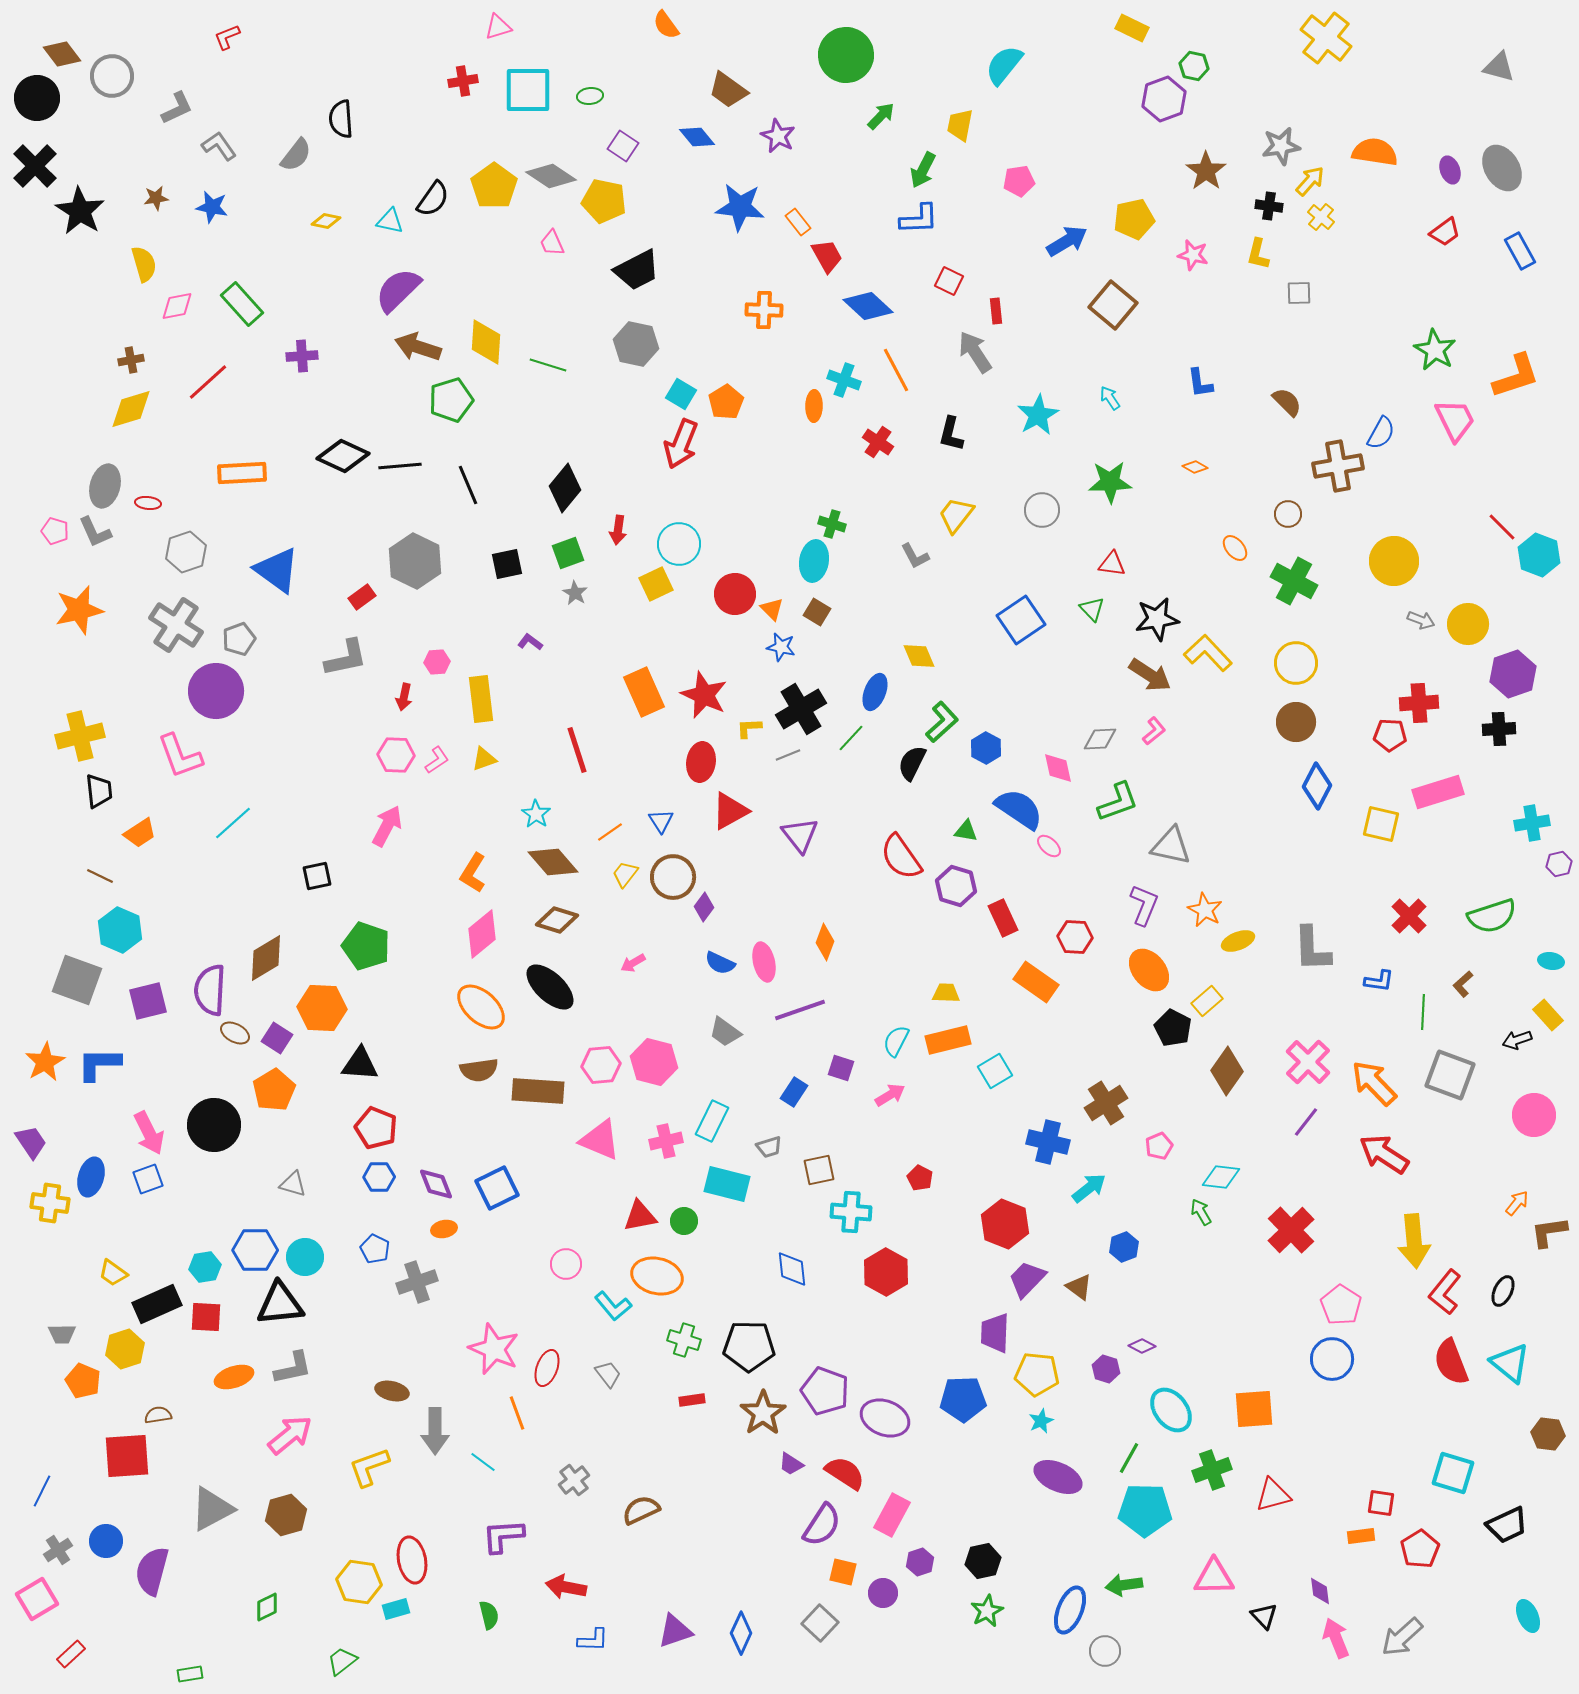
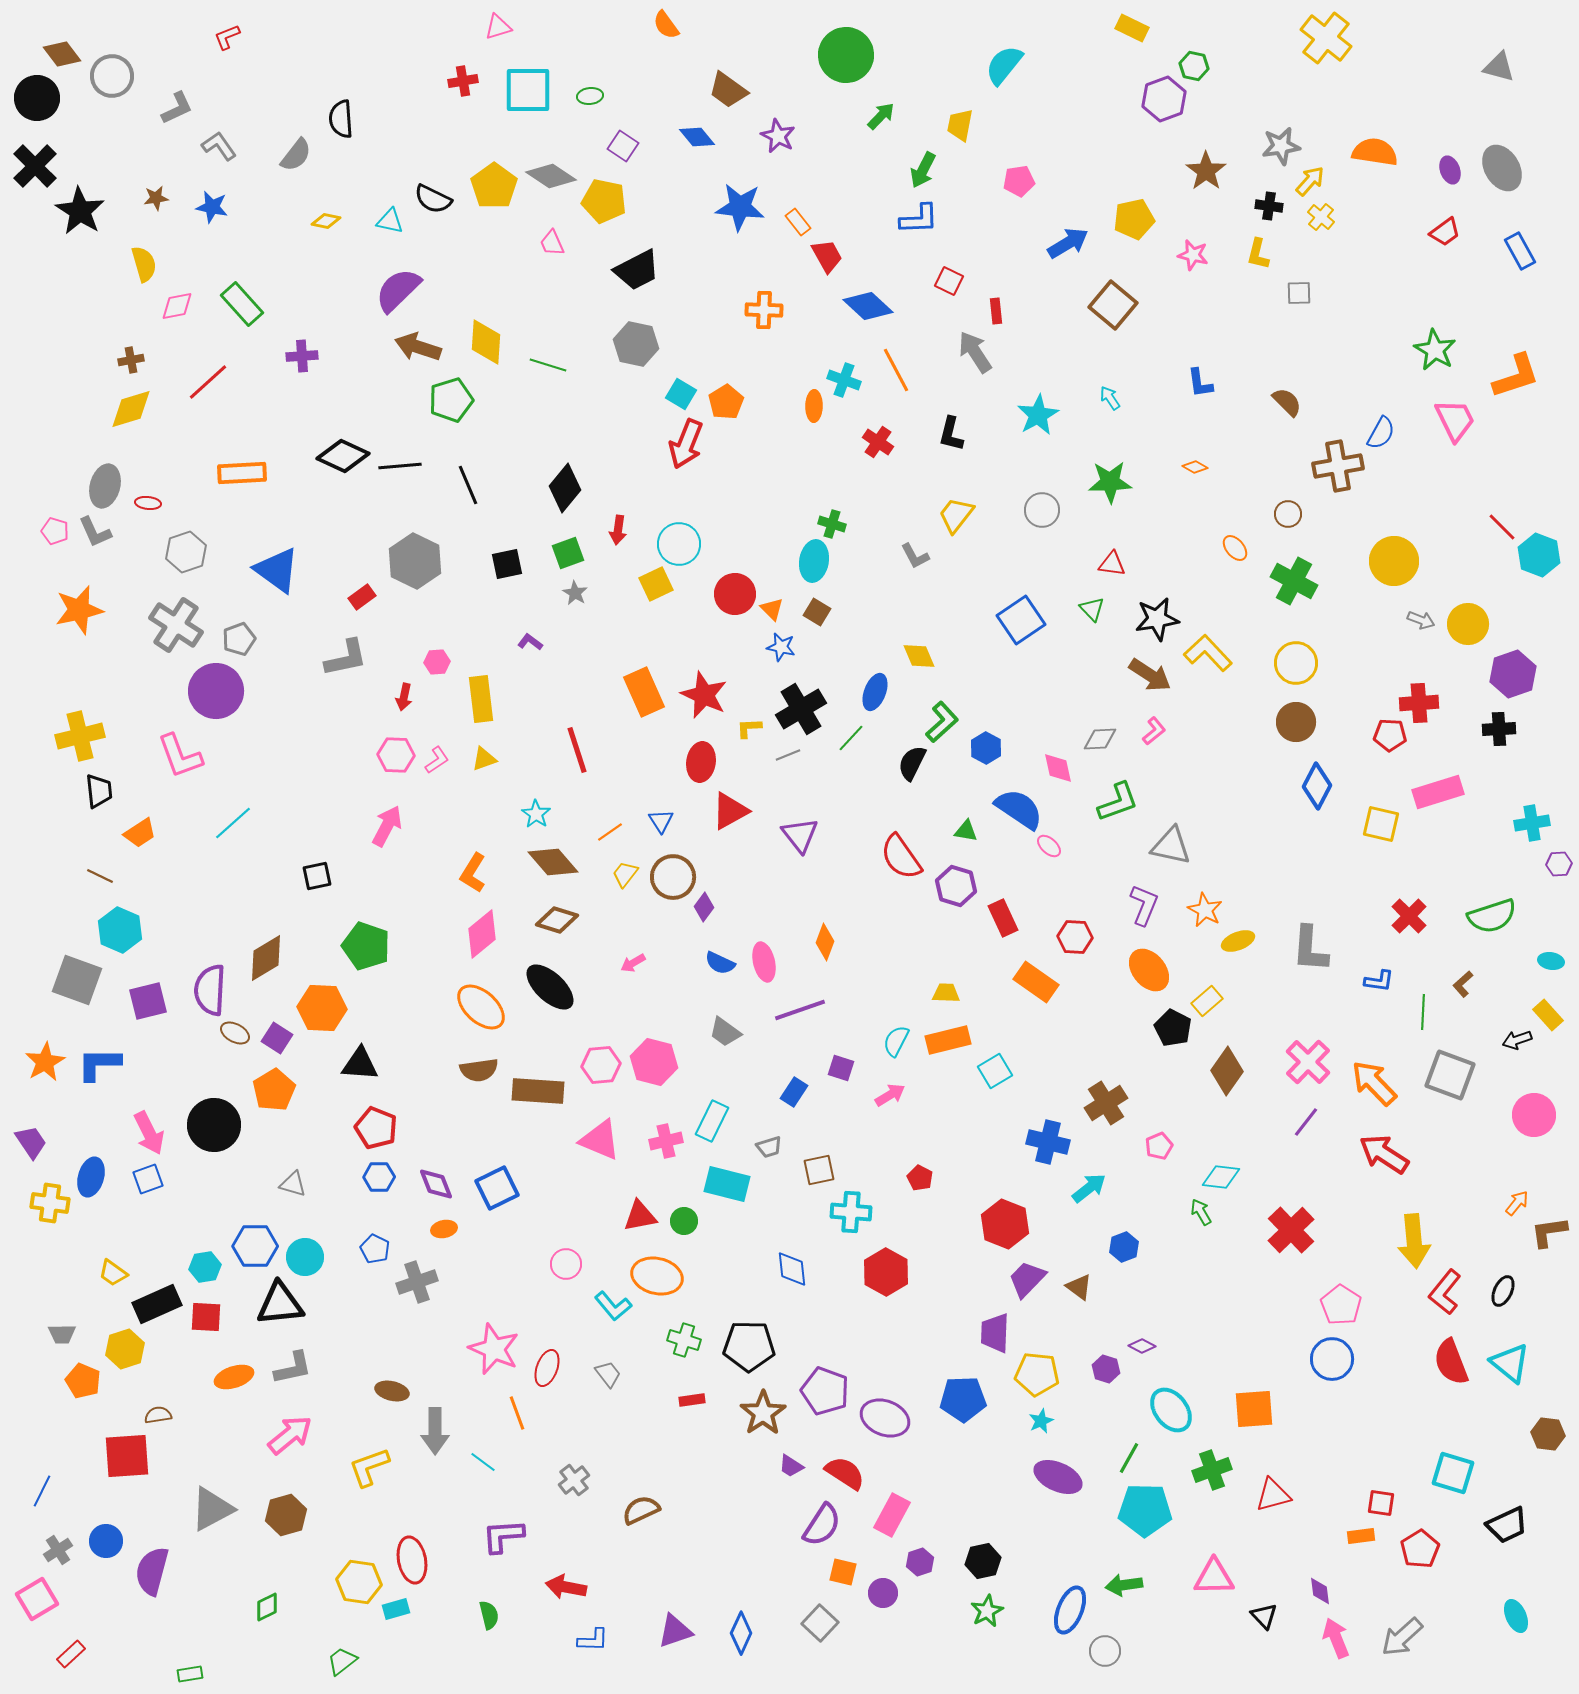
black semicircle at (433, 199): rotated 81 degrees clockwise
blue arrow at (1067, 241): moved 1 px right, 2 px down
red arrow at (681, 444): moved 5 px right
purple hexagon at (1559, 864): rotated 10 degrees clockwise
gray L-shape at (1312, 949): moved 2 px left; rotated 6 degrees clockwise
blue hexagon at (255, 1250): moved 4 px up
purple trapezoid at (791, 1464): moved 2 px down
cyan ellipse at (1528, 1616): moved 12 px left
